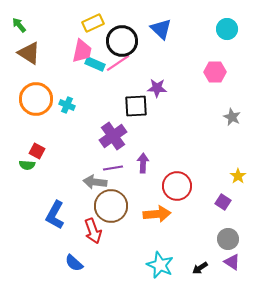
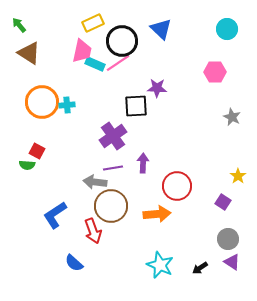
orange circle: moved 6 px right, 3 px down
cyan cross: rotated 28 degrees counterclockwise
blue L-shape: rotated 28 degrees clockwise
